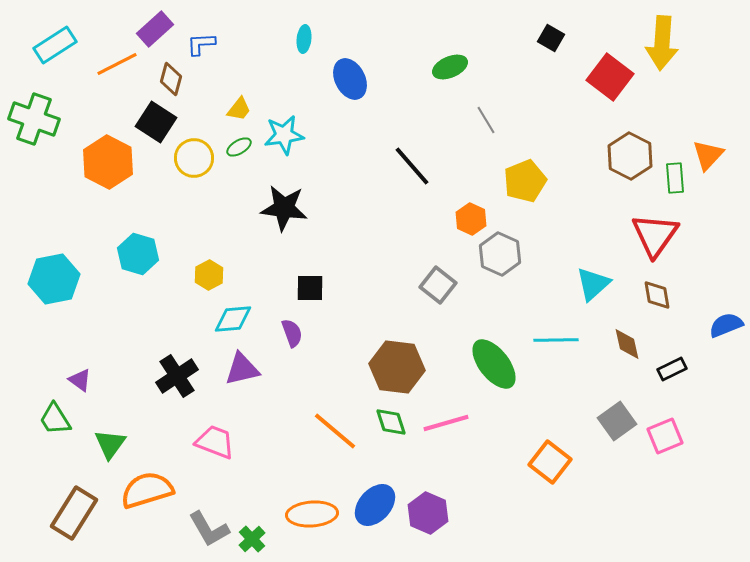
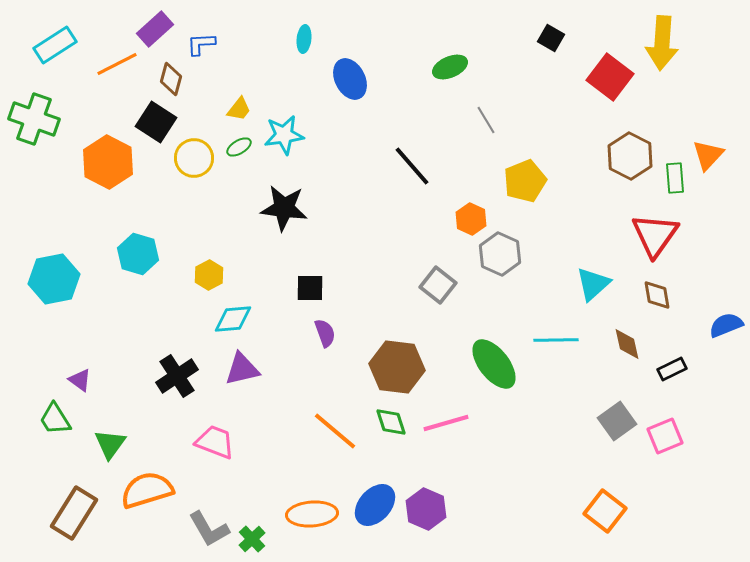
purple semicircle at (292, 333): moved 33 px right
orange square at (550, 462): moved 55 px right, 49 px down
purple hexagon at (428, 513): moved 2 px left, 4 px up
